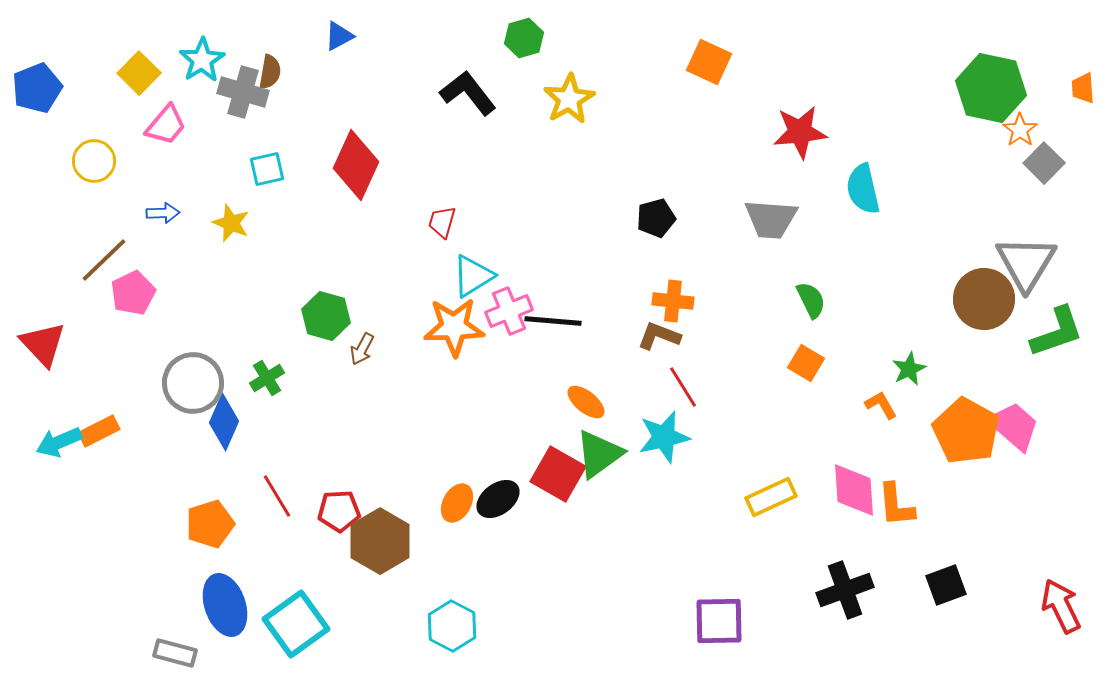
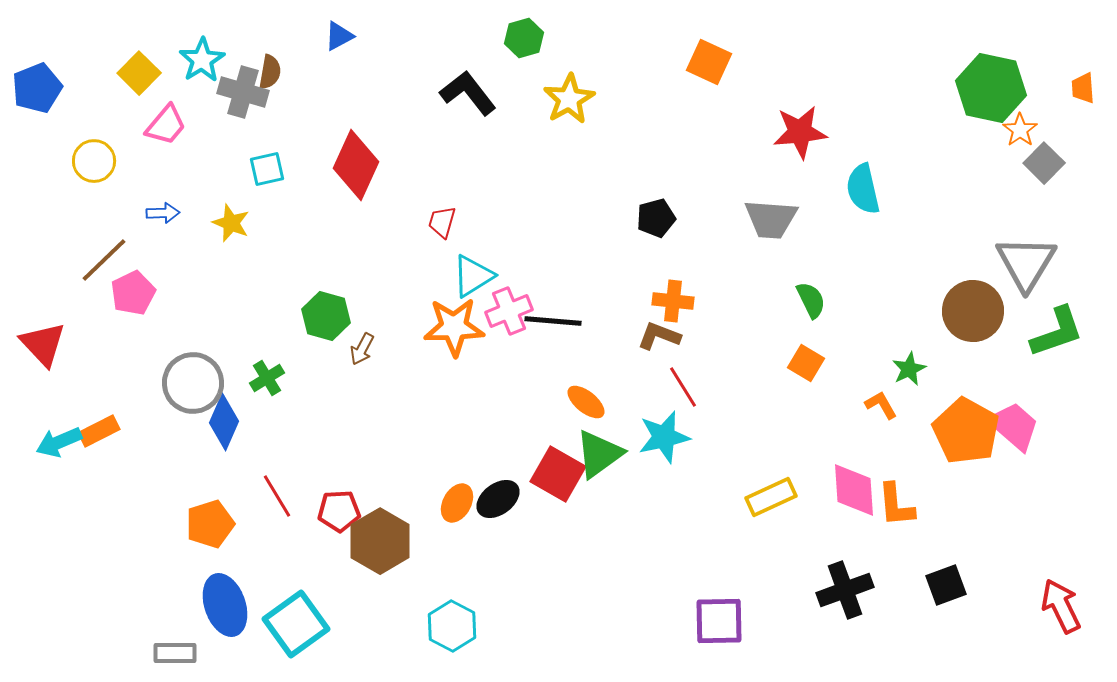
brown circle at (984, 299): moved 11 px left, 12 px down
gray rectangle at (175, 653): rotated 15 degrees counterclockwise
